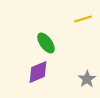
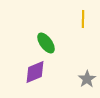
yellow line: rotated 72 degrees counterclockwise
purple diamond: moved 3 px left
